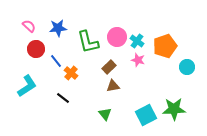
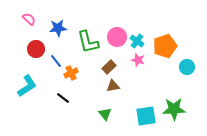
pink semicircle: moved 7 px up
orange cross: rotated 24 degrees clockwise
cyan square: moved 1 px down; rotated 20 degrees clockwise
